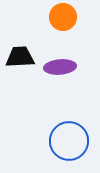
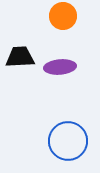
orange circle: moved 1 px up
blue circle: moved 1 px left
